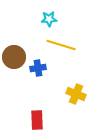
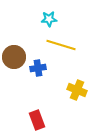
yellow cross: moved 1 px right, 4 px up
red rectangle: rotated 18 degrees counterclockwise
